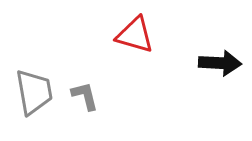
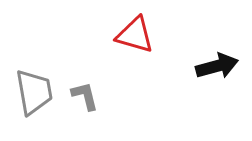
black arrow: moved 3 px left, 3 px down; rotated 18 degrees counterclockwise
